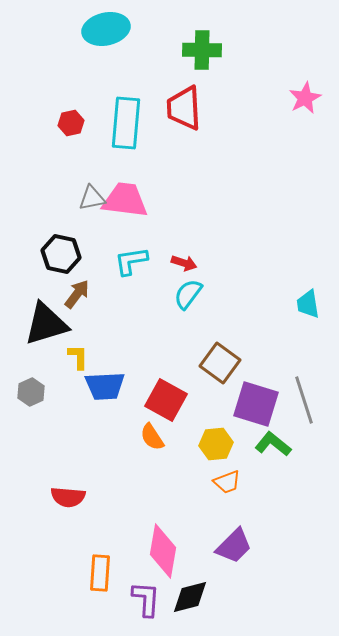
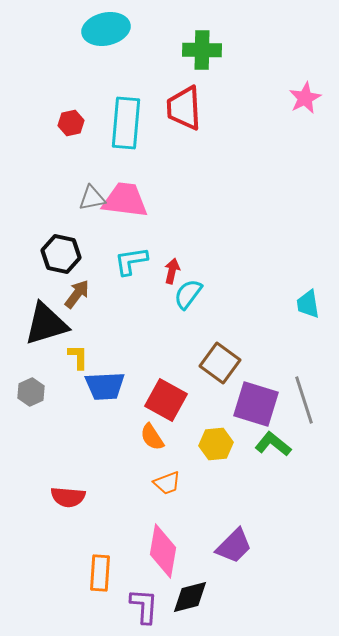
red arrow: moved 12 px left, 8 px down; rotated 95 degrees counterclockwise
orange trapezoid: moved 60 px left, 1 px down
purple L-shape: moved 2 px left, 7 px down
